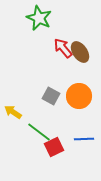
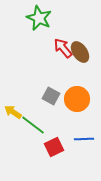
orange circle: moved 2 px left, 3 px down
green line: moved 6 px left, 7 px up
